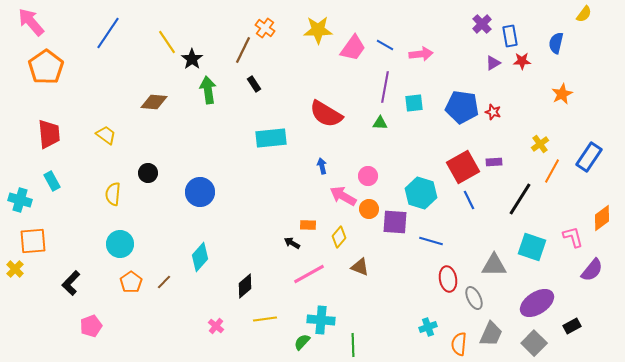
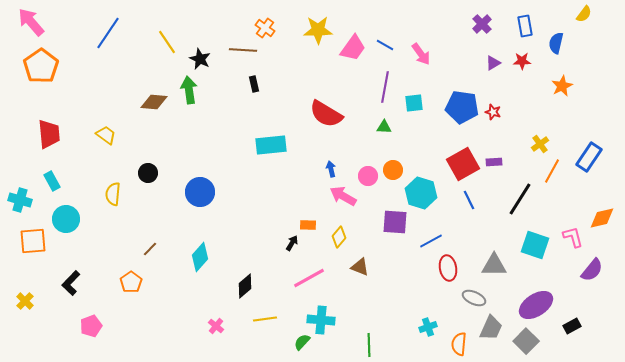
blue rectangle at (510, 36): moved 15 px right, 10 px up
brown line at (243, 50): rotated 68 degrees clockwise
pink arrow at (421, 54): rotated 60 degrees clockwise
black star at (192, 59): moved 8 px right; rotated 10 degrees counterclockwise
orange pentagon at (46, 67): moved 5 px left, 1 px up
black rectangle at (254, 84): rotated 21 degrees clockwise
green arrow at (208, 90): moved 19 px left
orange star at (562, 94): moved 8 px up
green triangle at (380, 123): moved 4 px right, 4 px down
cyan rectangle at (271, 138): moved 7 px down
blue arrow at (322, 166): moved 9 px right, 3 px down
red square at (463, 167): moved 3 px up
orange circle at (369, 209): moved 24 px right, 39 px up
orange diamond at (602, 218): rotated 24 degrees clockwise
blue line at (431, 241): rotated 45 degrees counterclockwise
black arrow at (292, 243): rotated 91 degrees clockwise
cyan circle at (120, 244): moved 54 px left, 25 px up
cyan square at (532, 247): moved 3 px right, 2 px up
yellow cross at (15, 269): moved 10 px right, 32 px down
pink line at (309, 274): moved 4 px down
red ellipse at (448, 279): moved 11 px up
brown line at (164, 282): moved 14 px left, 33 px up
gray ellipse at (474, 298): rotated 40 degrees counterclockwise
purple ellipse at (537, 303): moved 1 px left, 2 px down
gray trapezoid at (491, 334): moved 6 px up
gray square at (534, 343): moved 8 px left, 2 px up
green line at (353, 345): moved 16 px right
